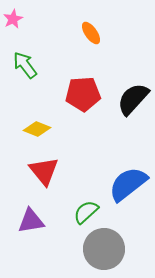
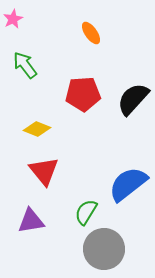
green semicircle: rotated 16 degrees counterclockwise
